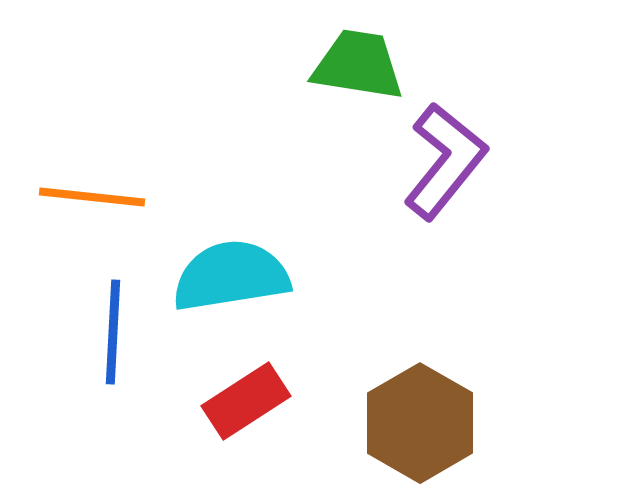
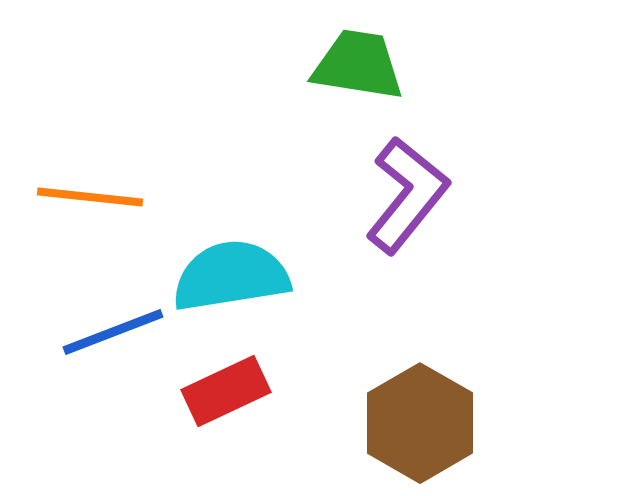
purple L-shape: moved 38 px left, 34 px down
orange line: moved 2 px left
blue line: rotated 66 degrees clockwise
red rectangle: moved 20 px left, 10 px up; rotated 8 degrees clockwise
